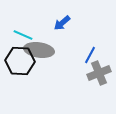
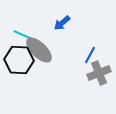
gray ellipse: rotated 36 degrees clockwise
black hexagon: moved 1 px left, 1 px up
